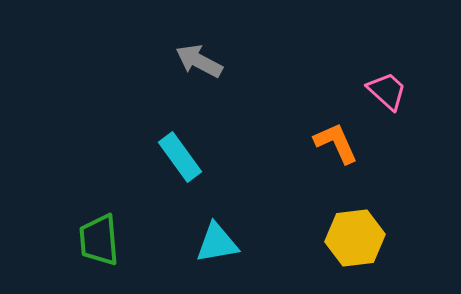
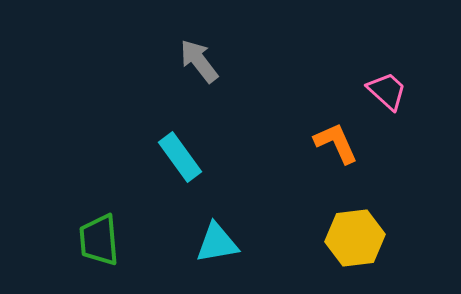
gray arrow: rotated 24 degrees clockwise
